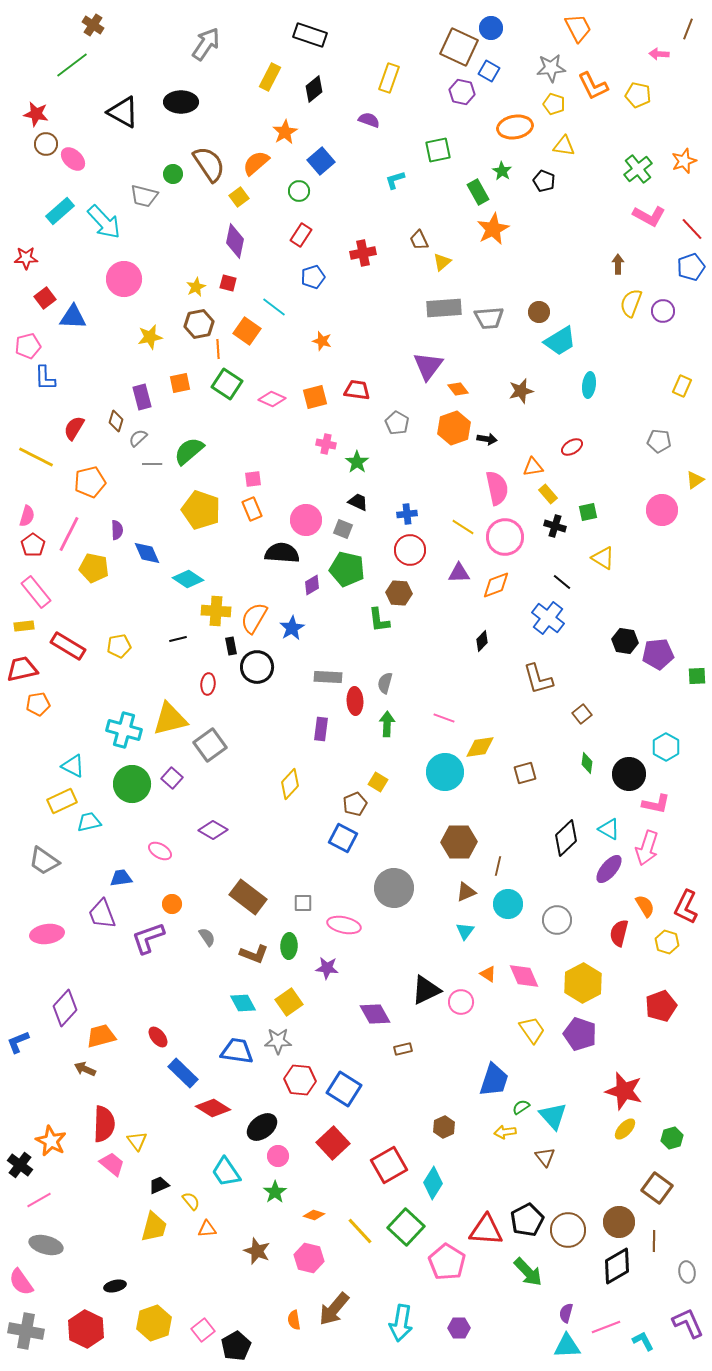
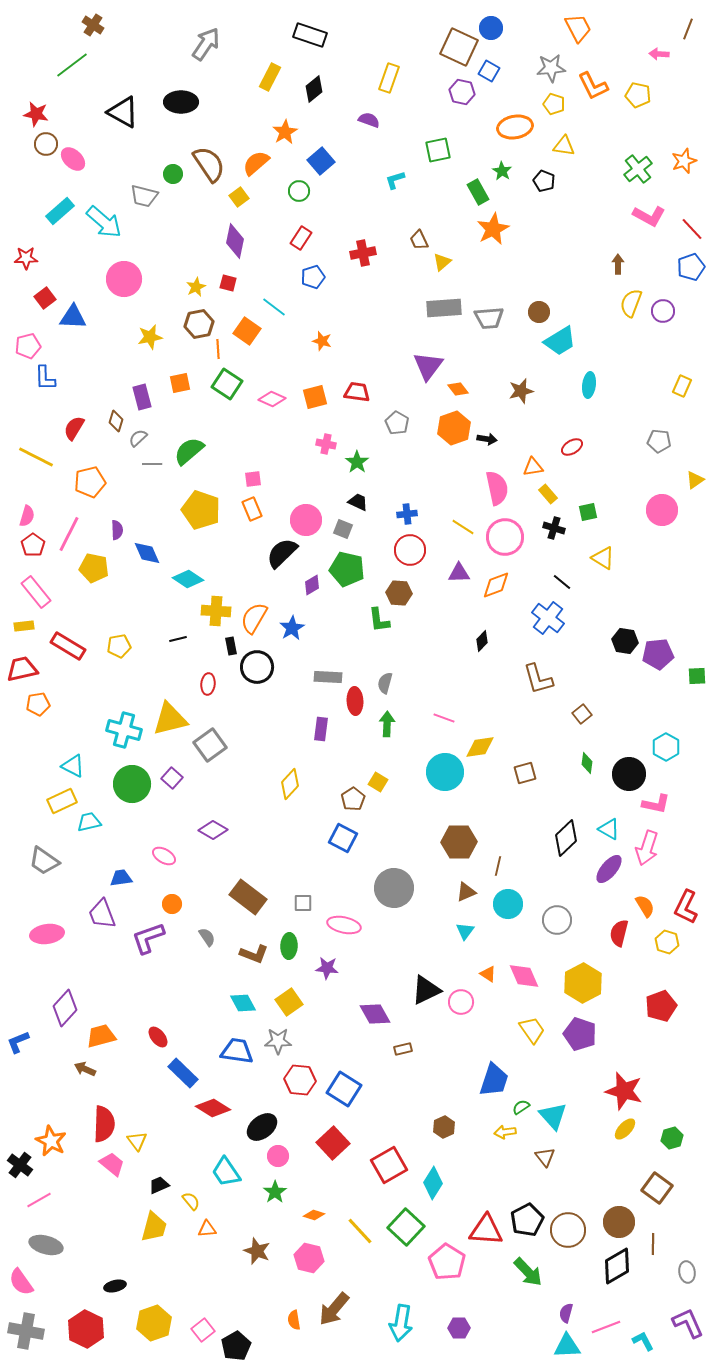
cyan arrow at (104, 222): rotated 6 degrees counterclockwise
red rectangle at (301, 235): moved 3 px down
red trapezoid at (357, 390): moved 2 px down
black cross at (555, 526): moved 1 px left, 2 px down
black semicircle at (282, 553): rotated 48 degrees counterclockwise
brown pentagon at (355, 804): moved 2 px left, 5 px up; rotated 10 degrees counterclockwise
pink ellipse at (160, 851): moved 4 px right, 5 px down
brown line at (654, 1241): moved 1 px left, 3 px down
